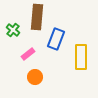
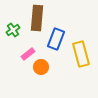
brown rectangle: moved 1 px down
green cross: rotated 16 degrees clockwise
yellow rectangle: moved 3 px up; rotated 15 degrees counterclockwise
orange circle: moved 6 px right, 10 px up
